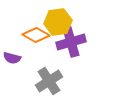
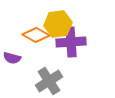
yellow hexagon: moved 2 px down
purple cross: rotated 12 degrees clockwise
